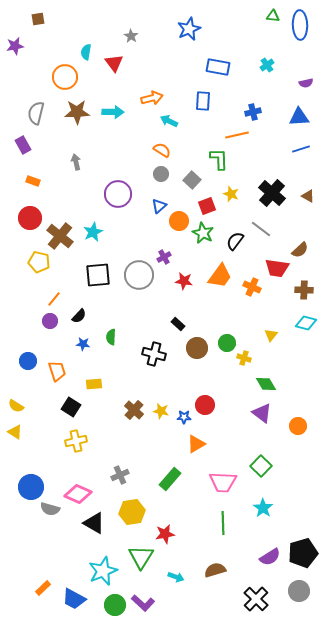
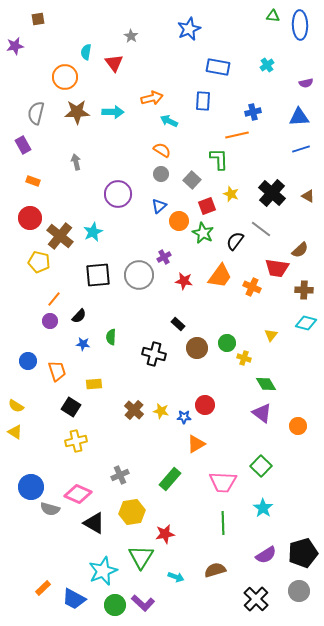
purple semicircle at (270, 557): moved 4 px left, 2 px up
